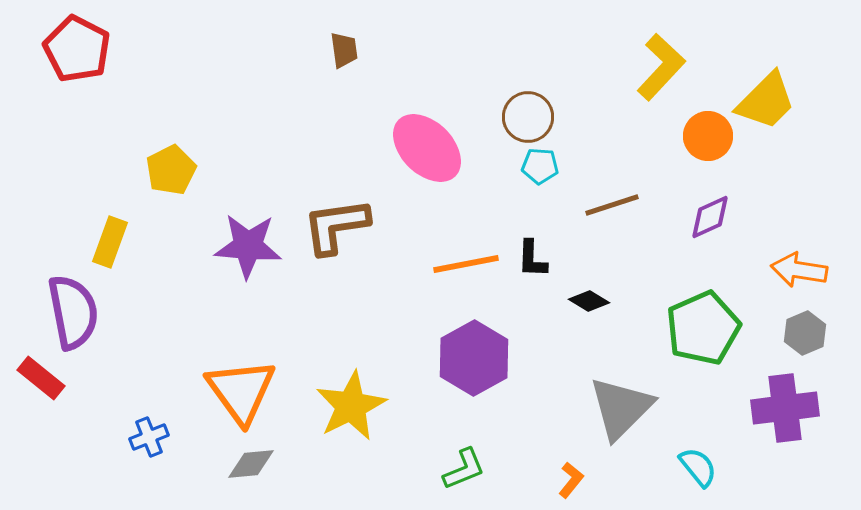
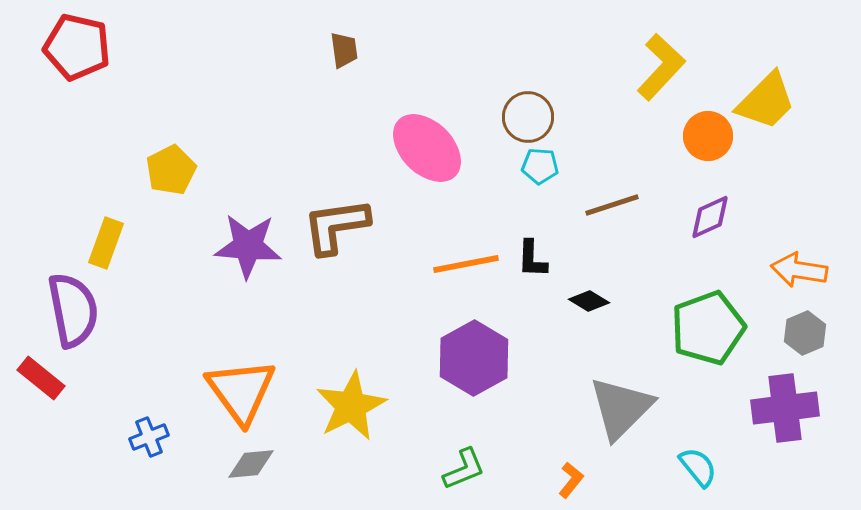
red pentagon: moved 2 px up; rotated 14 degrees counterclockwise
yellow rectangle: moved 4 px left, 1 px down
purple semicircle: moved 2 px up
green pentagon: moved 5 px right; rotated 4 degrees clockwise
